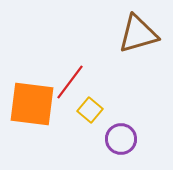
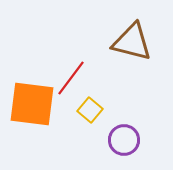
brown triangle: moved 6 px left, 8 px down; rotated 30 degrees clockwise
red line: moved 1 px right, 4 px up
purple circle: moved 3 px right, 1 px down
